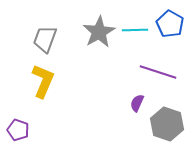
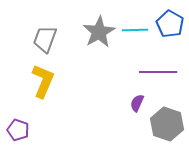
purple line: rotated 18 degrees counterclockwise
